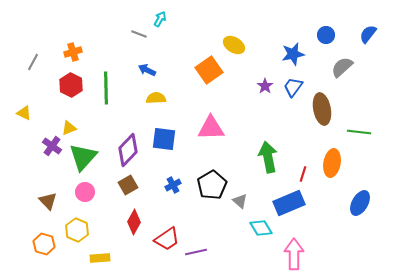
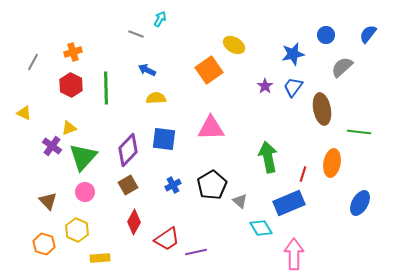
gray line at (139, 34): moved 3 px left
